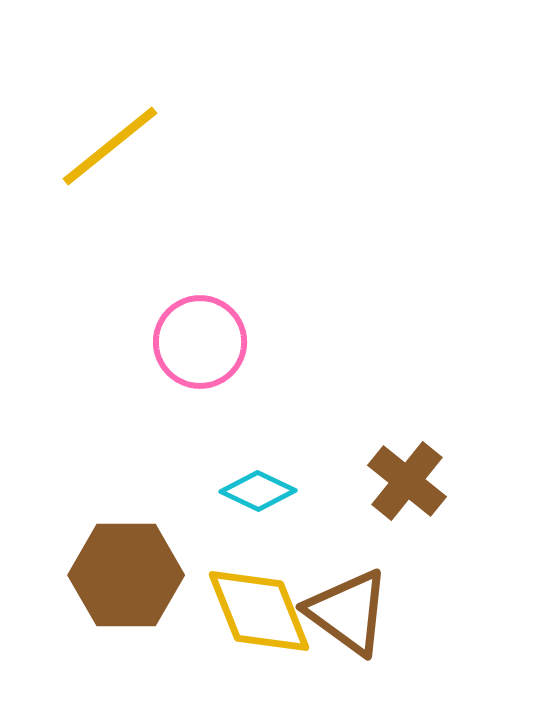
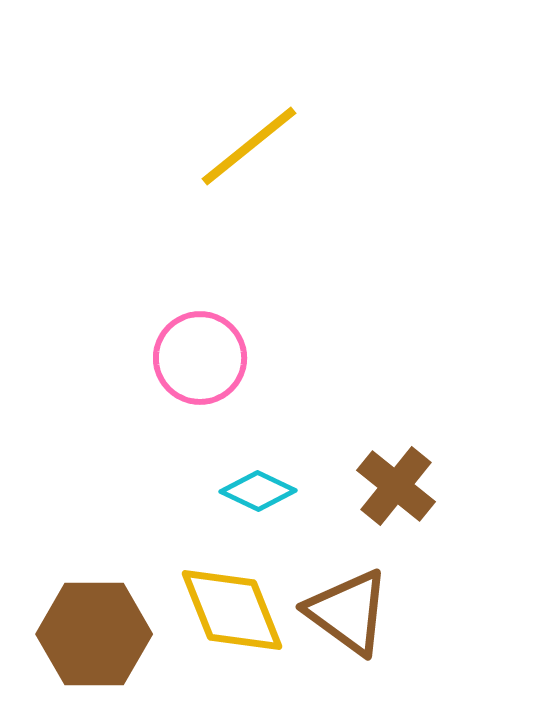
yellow line: moved 139 px right
pink circle: moved 16 px down
brown cross: moved 11 px left, 5 px down
brown hexagon: moved 32 px left, 59 px down
yellow diamond: moved 27 px left, 1 px up
